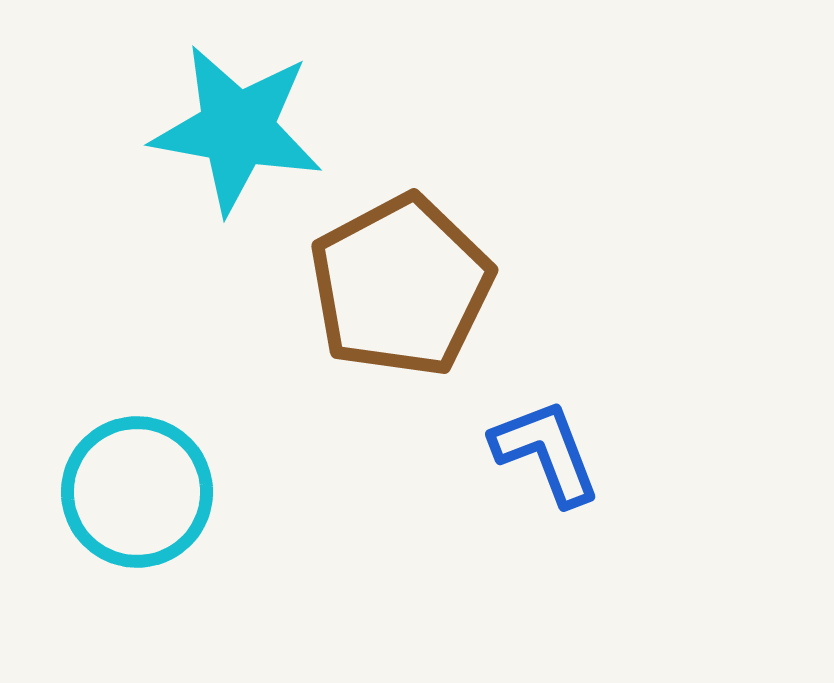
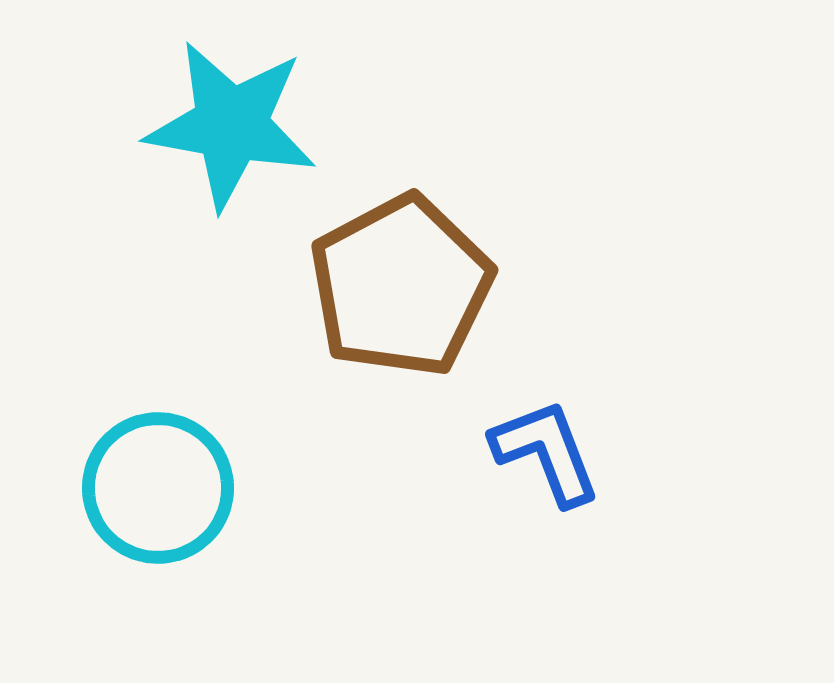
cyan star: moved 6 px left, 4 px up
cyan circle: moved 21 px right, 4 px up
